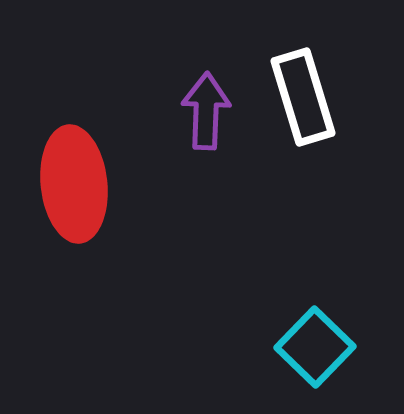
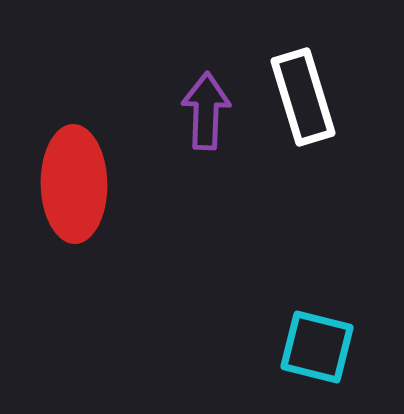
red ellipse: rotated 5 degrees clockwise
cyan square: moved 2 px right; rotated 30 degrees counterclockwise
